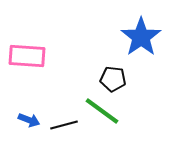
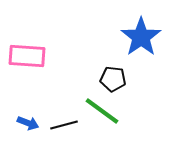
blue arrow: moved 1 px left, 3 px down
